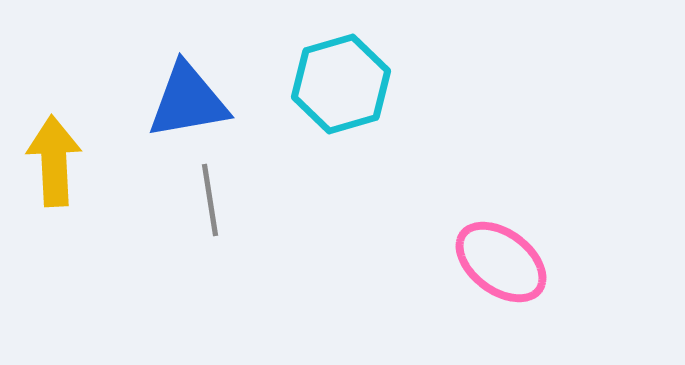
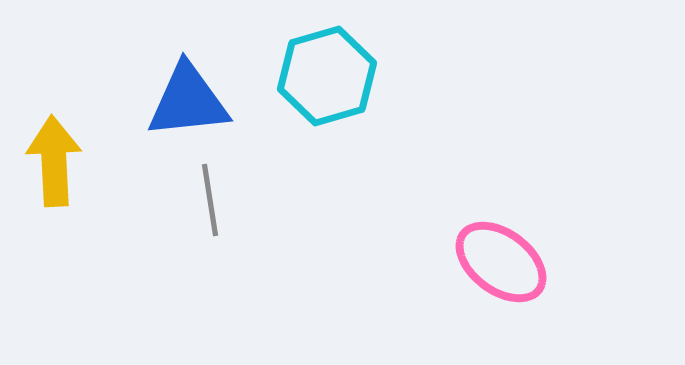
cyan hexagon: moved 14 px left, 8 px up
blue triangle: rotated 4 degrees clockwise
